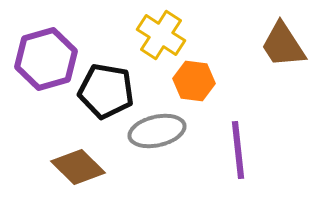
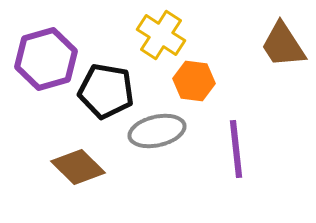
purple line: moved 2 px left, 1 px up
